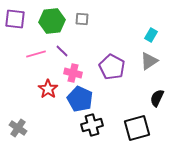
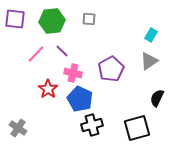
gray square: moved 7 px right
pink line: rotated 30 degrees counterclockwise
purple pentagon: moved 1 px left, 2 px down; rotated 15 degrees clockwise
